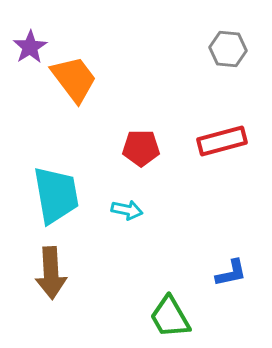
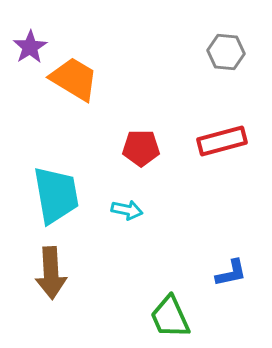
gray hexagon: moved 2 px left, 3 px down
orange trapezoid: rotated 22 degrees counterclockwise
green trapezoid: rotated 6 degrees clockwise
